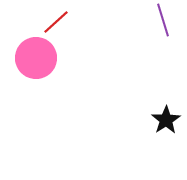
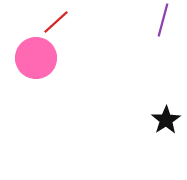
purple line: rotated 32 degrees clockwise
